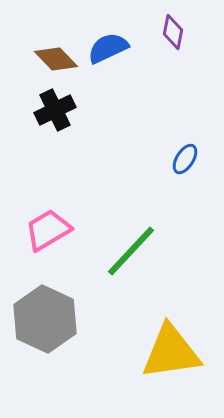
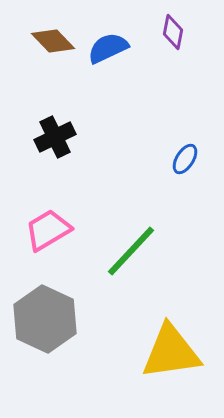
brown diamond: moved 3 px left, 18 px up
black cross: moved 27 px down
